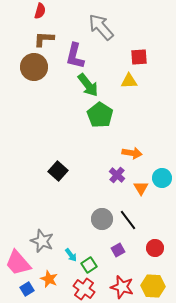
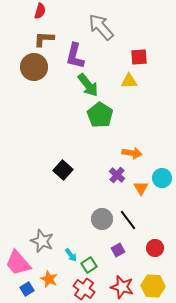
black square: moved 5 px right, 1 px up
